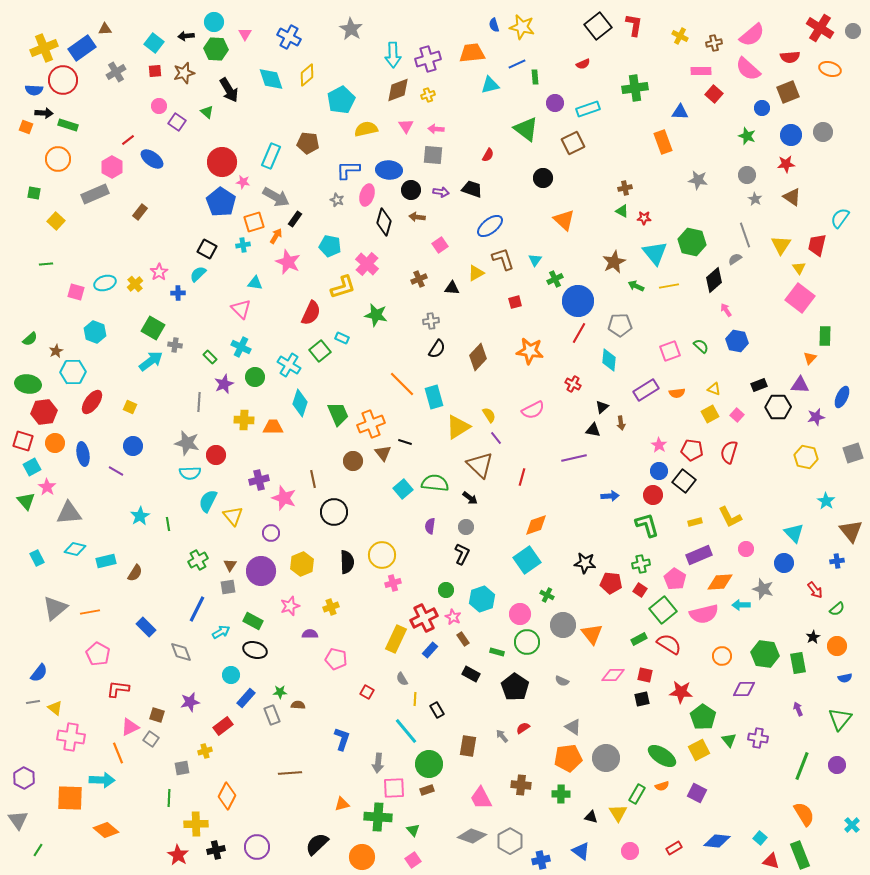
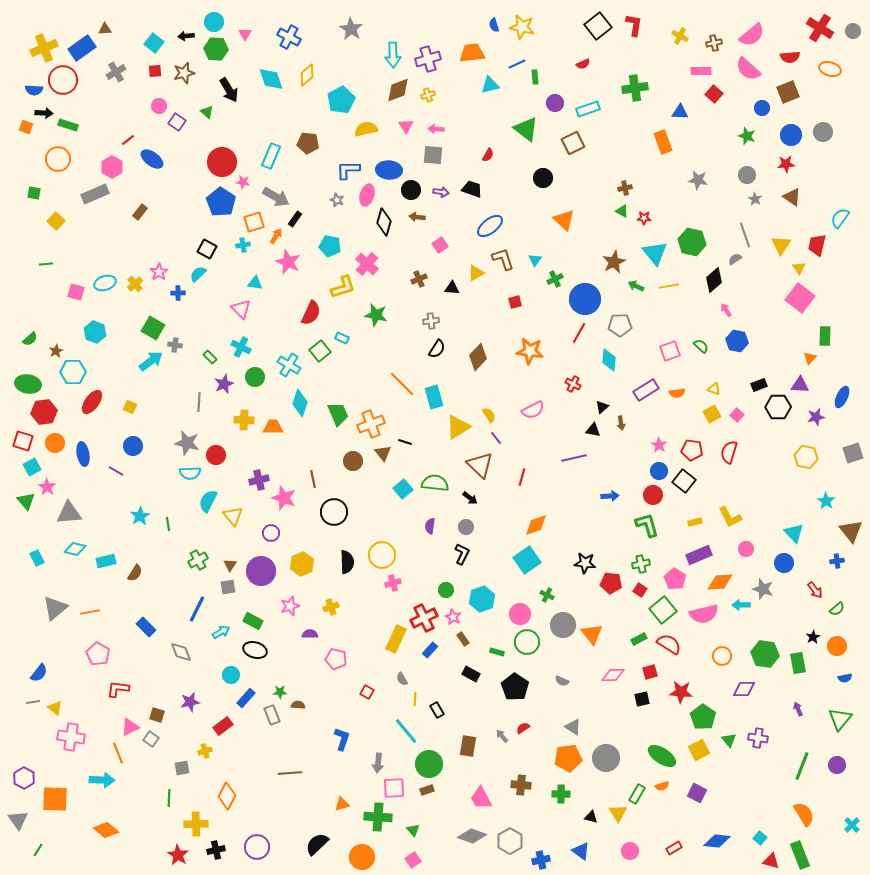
blue circle at (578, 301): moved 7 px right, 2 px up
yellow square at (710, 414): moved 2 px right
red square at (645, 675): moved 5 px right, 3 px up; rotated 28 degrees counterclockwise
orange square at (70, 798): moved 15 px left, 1 px down
